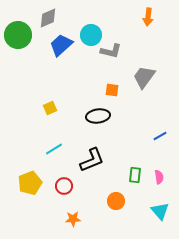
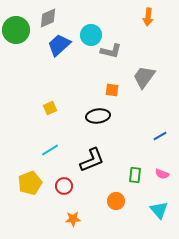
green circle: moved 2 px left, 5 px up
blue trapezoid: moved 2 px left
cyan line: moved 4 px left, 1 px down
pink semicircle: moved 3 px right, 3 px up; rotated 120 degrees clockwise
cyan triangle: moved 1 px left, 1 px up
